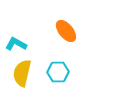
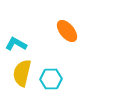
orange ellipse: moved 1 px right
cyan hexagon: moved 7 px left, 7 px down
